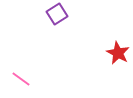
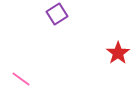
red star: rotated 10 degrees clockwise
